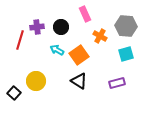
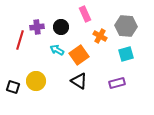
black square: moved 1 px left, 6 px up; rotated 24 degrees counterclockwise
